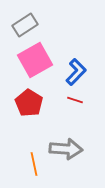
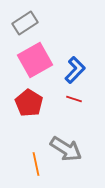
gray rectangle: moved 2 px up
blue L-shape: moved 1 px left, 2 px up
red line: moved 1 px left, 1 px up
gray arrow: rotated 28 degrees clockwise
orange line: moved 2 px right
